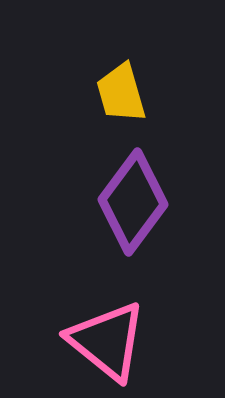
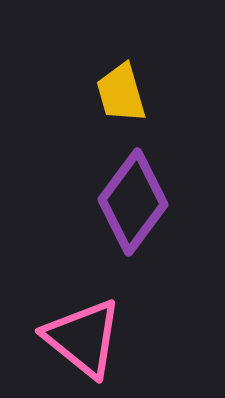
pink triangle: moved 24 px left, 3 px up
